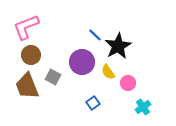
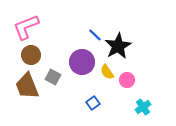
yellow semicircle: moved 1 px left
pink circle: moved 1 px left, 3 px up
